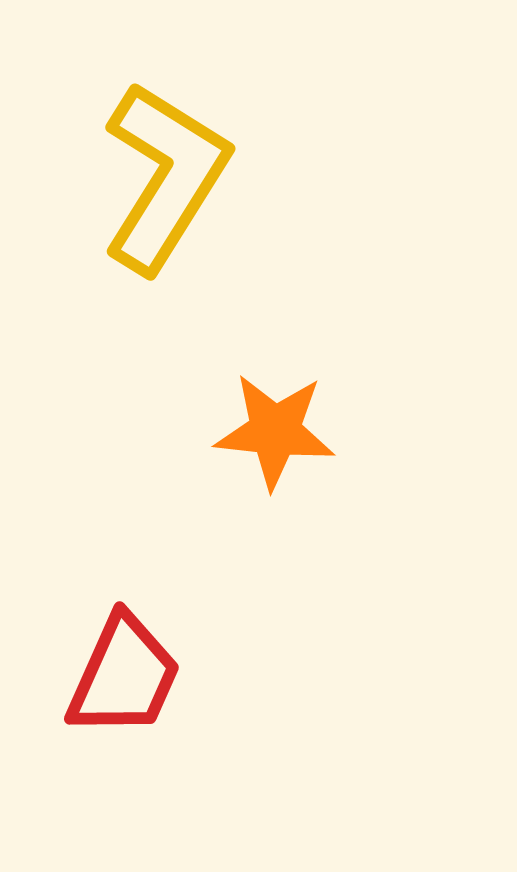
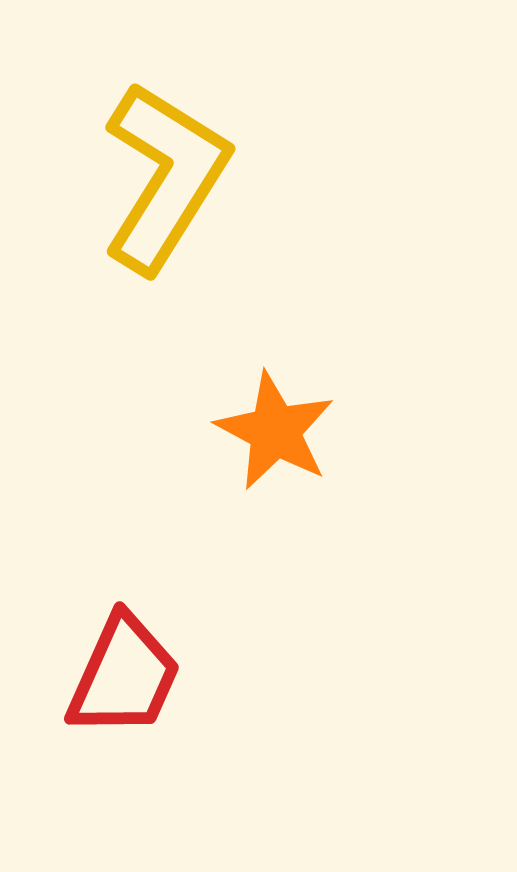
orange star: rotated 22 degrees clockwise
